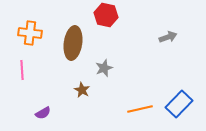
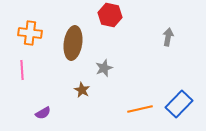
red hexagon: moved 4 px right
gray arrow: rotated 60 degrees counterclockwise
